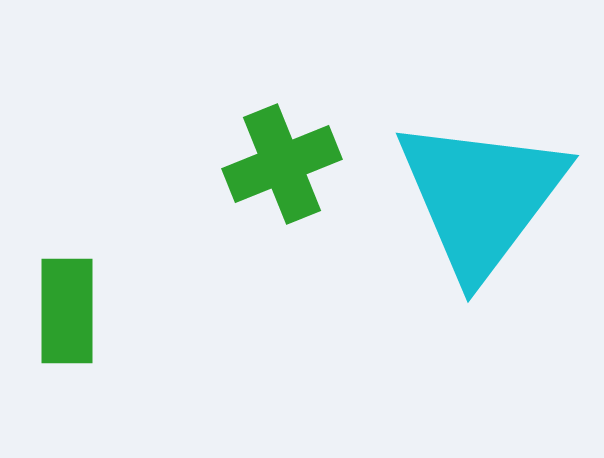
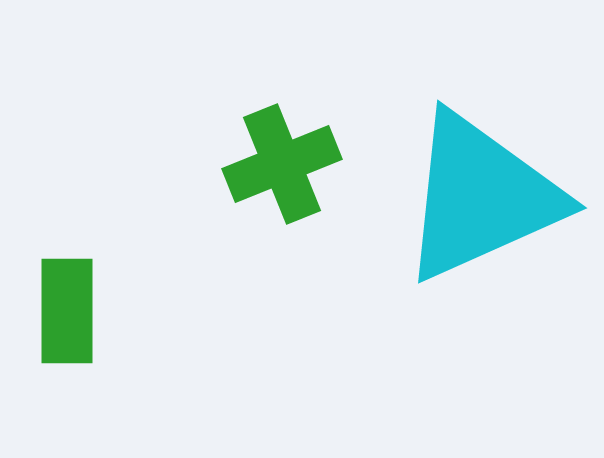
cyan triangle: rotated 29 degrees clockwise
